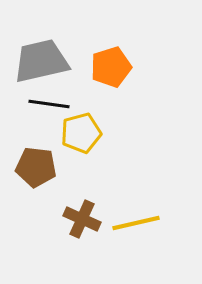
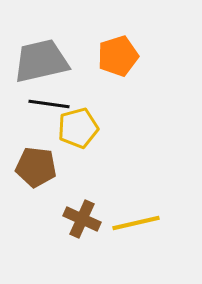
orange pentagon: moved 7 px right, 11 px up
yellow pentagon: moved 3 px left, 5 px up
